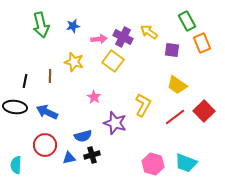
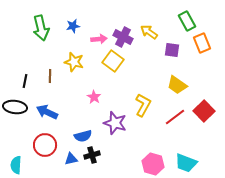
green arrow: moved 3 px down
blue triangle: moved 2 px right, 1 px down
